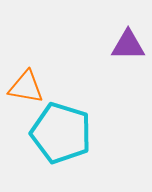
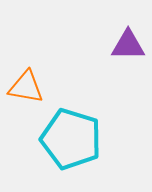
cyan pentagon: moved 10 px right, 6 px down
